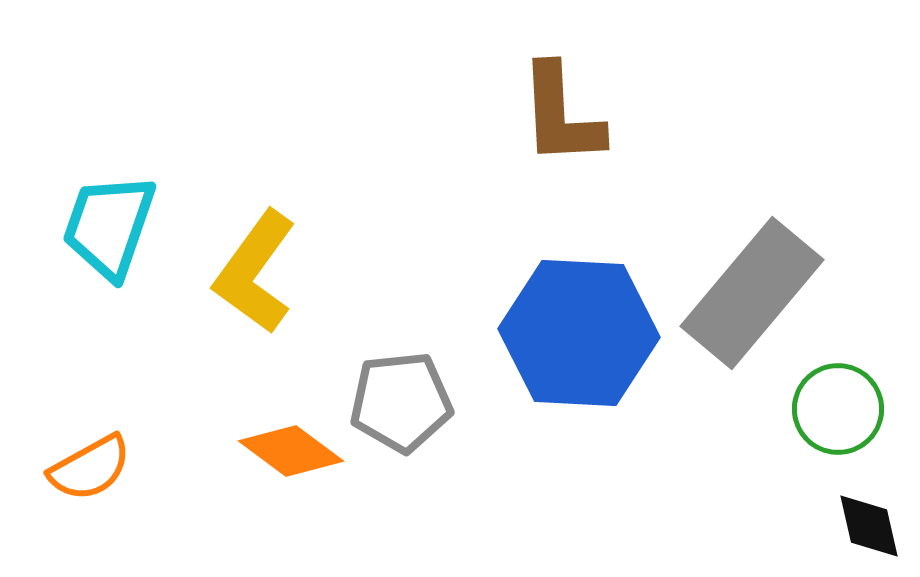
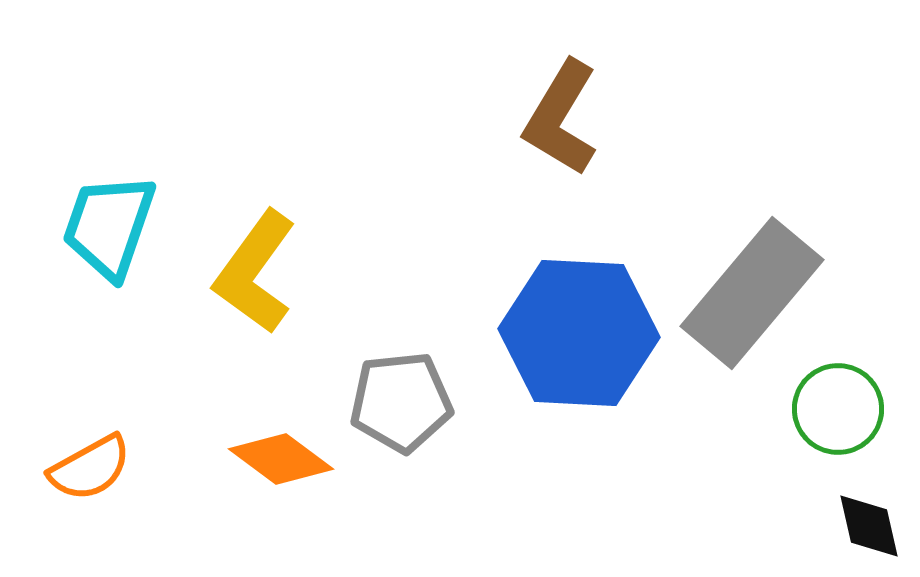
brown L-shape: moved 3 px down; rotated 34 degrees clockwise
orange diamond: moved 10 px left, 8 px down
